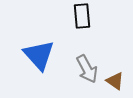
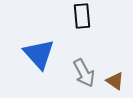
blue triangle: moved 1 px up
gray arrow: moved 3 px left, 4 px down
